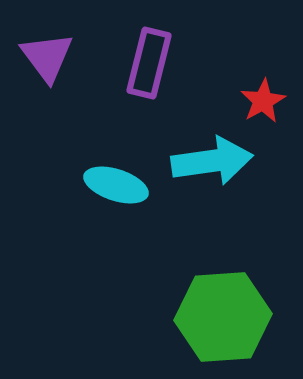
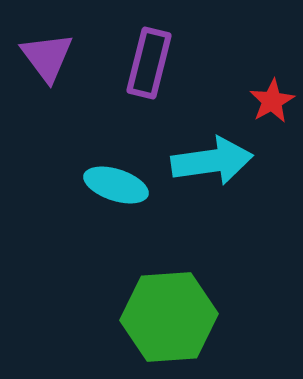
red star: moved 9 px right
green hexagon: moved 54 px left
